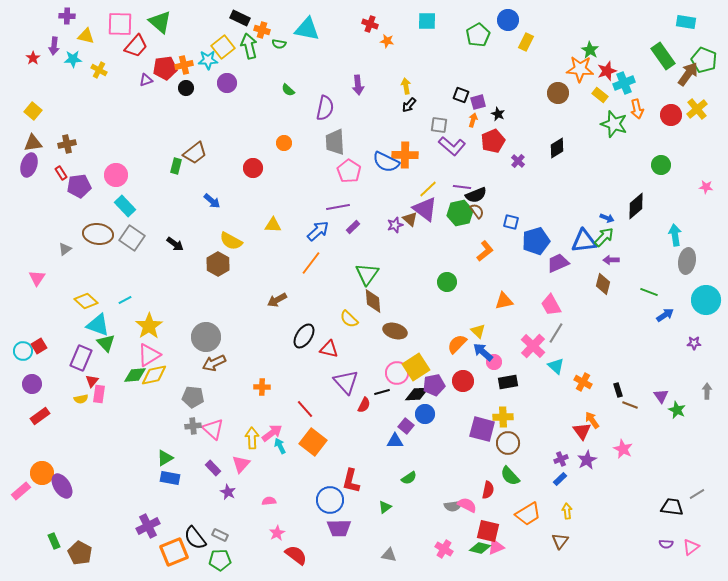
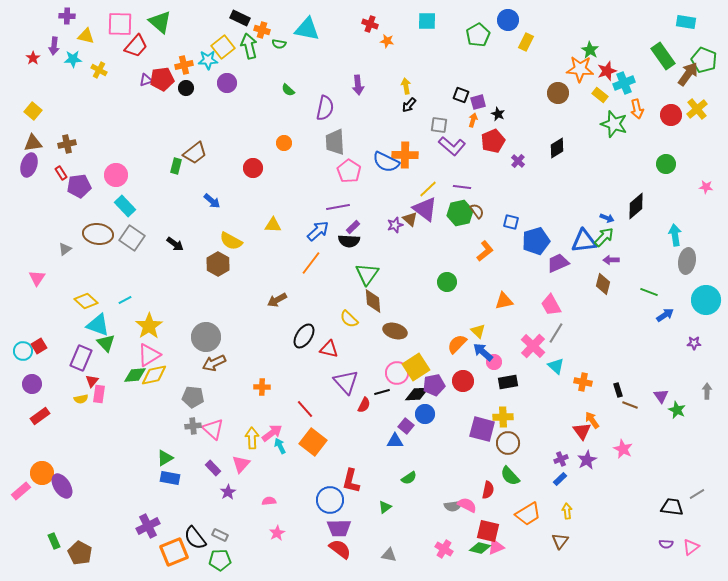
red pentagon at (165, 68): moved 3 px left, 11 px down
green circle at (661, 165): moved 5 px right, 1 px up
black semicircle at (476, 195): moved 127 px left, 46 px down; rotated 25 degrees clockwise
orange cross at (583, 382): rotated 18 degrees counterclockwise
purple star at (228, 492): rotated 14 degrees clockwise
red semicircle at (296, 555): moved 44 px right, 6 px up
